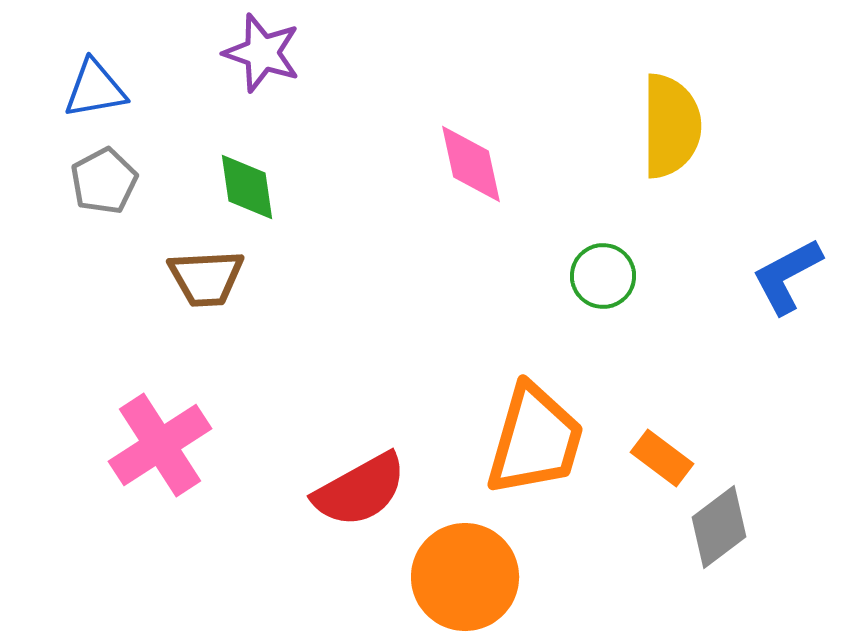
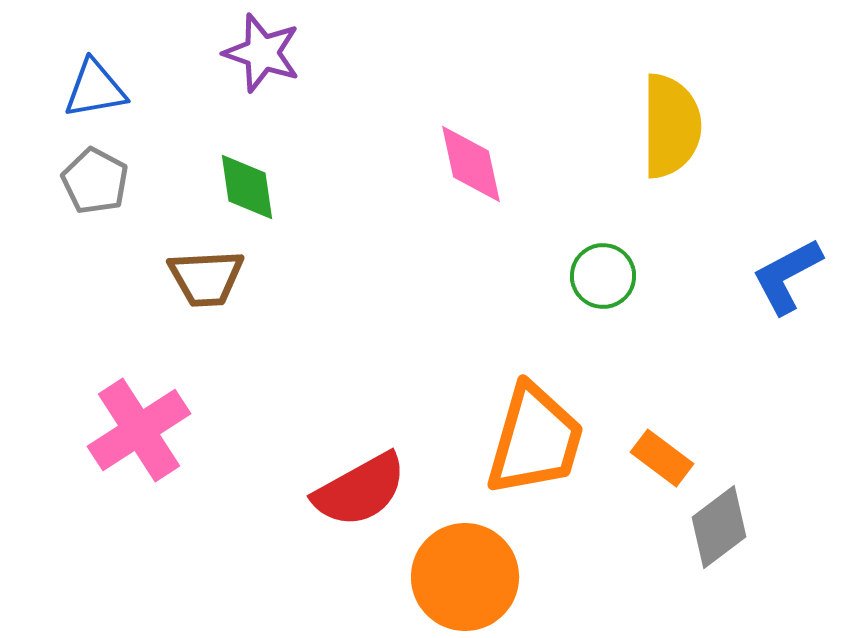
gray pentagon: moved 9 px left; rotated 16 degrees counterclockwise
pink cross: moved 21 px left, 15 px up
